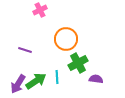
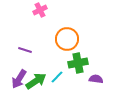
orange circle: moved 1 px right
green cross: rotated 18 degrees clockwise
cyan line: rotated 48 degrees clockwise
purple arrow: moved 1 px right, 5 px up
